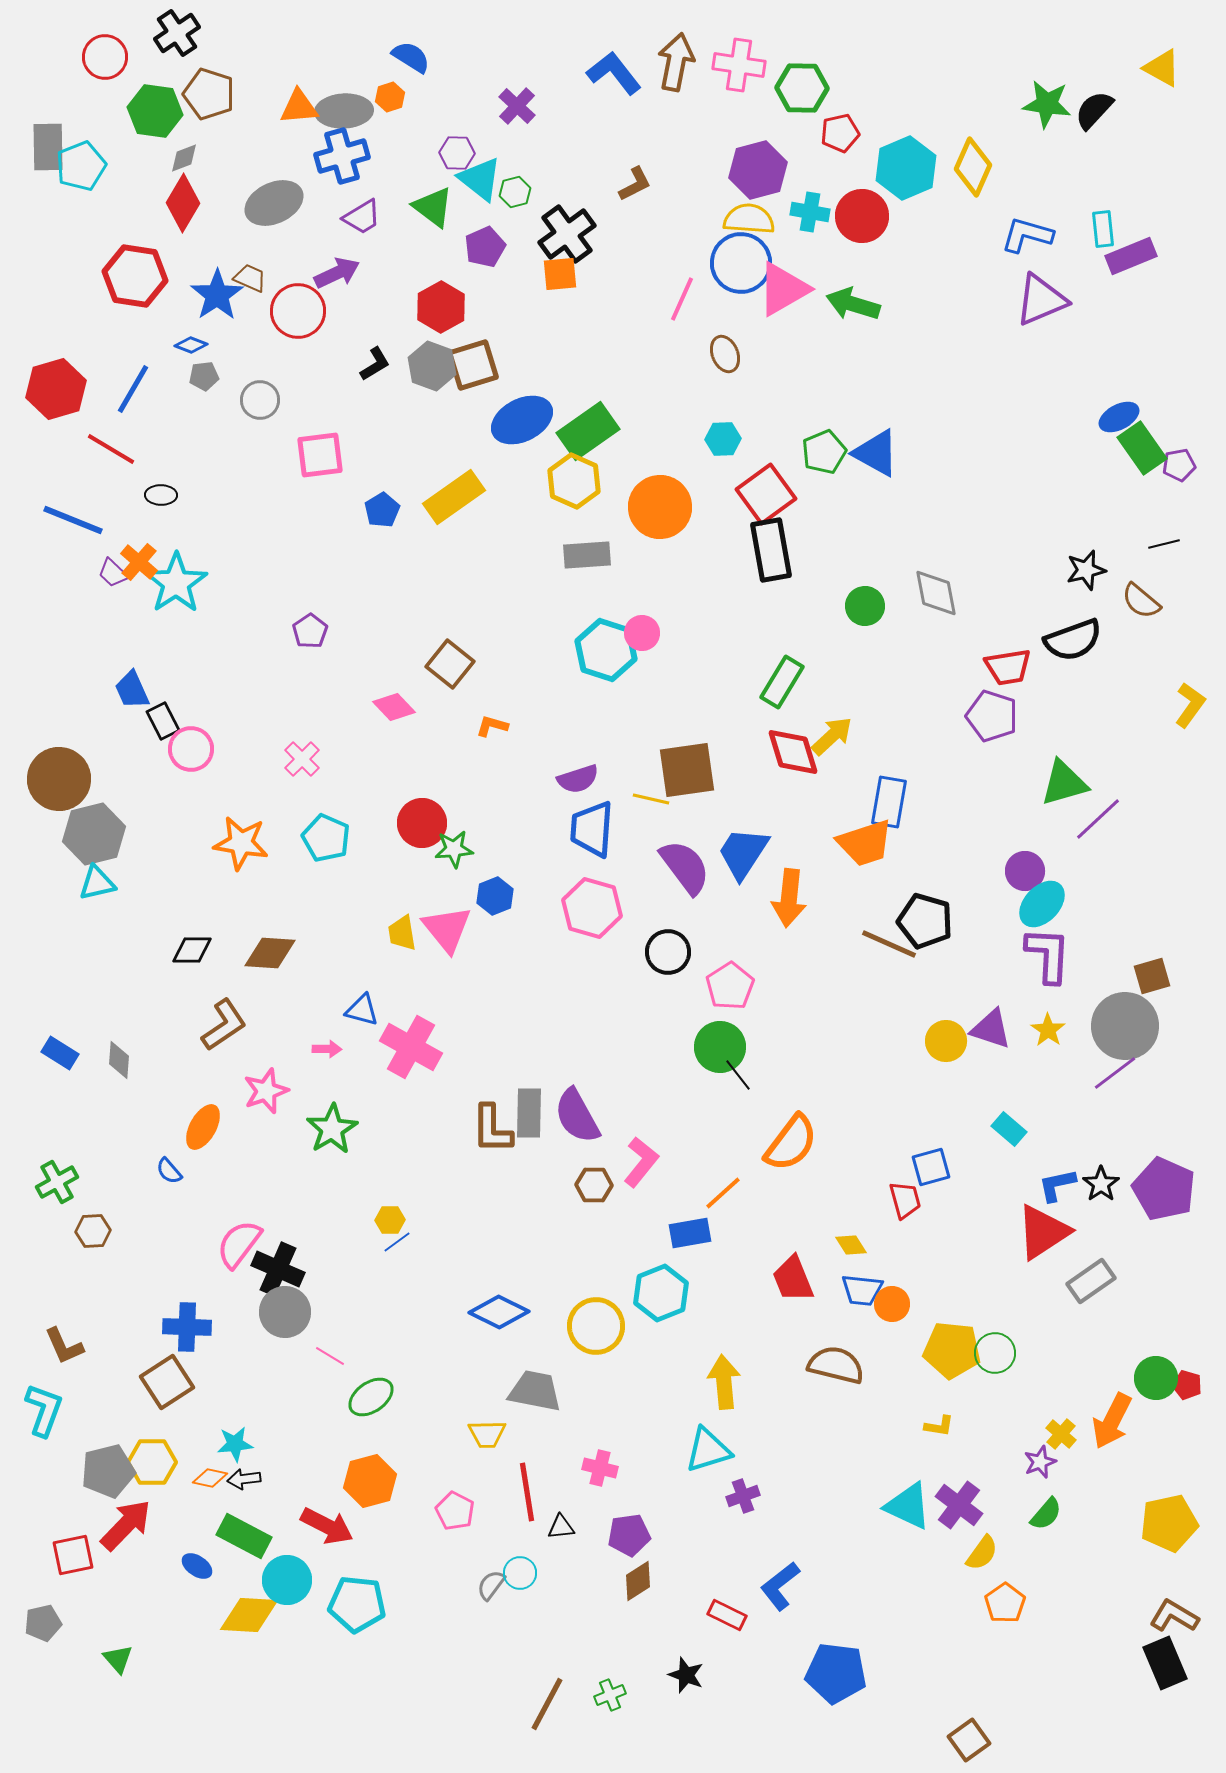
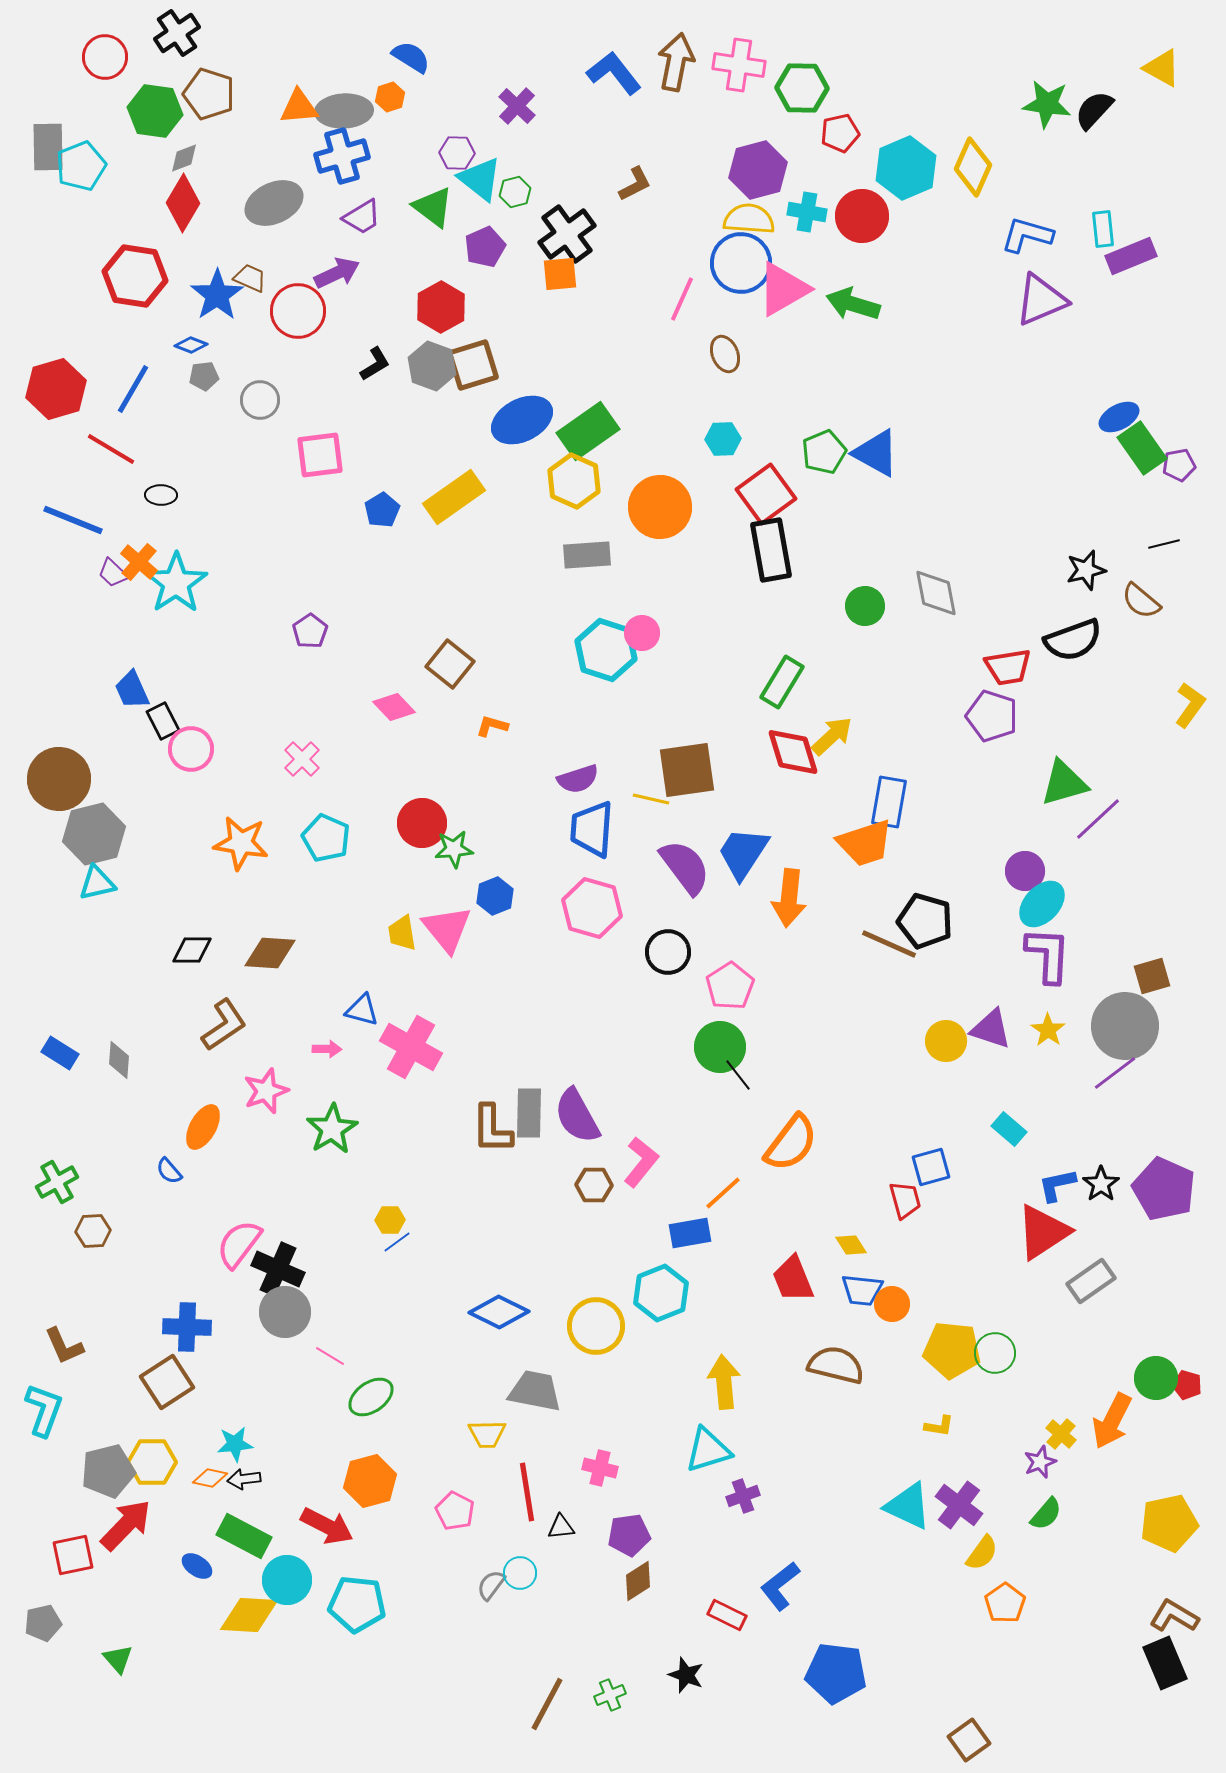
cyan cross at (810, 212): moved 3 px left
